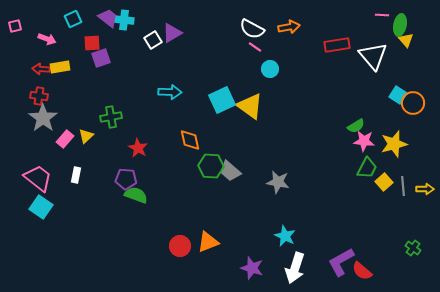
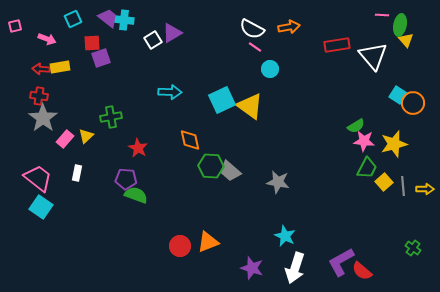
white rectangle at (76, 175): moved 1 px right, 2 px up
